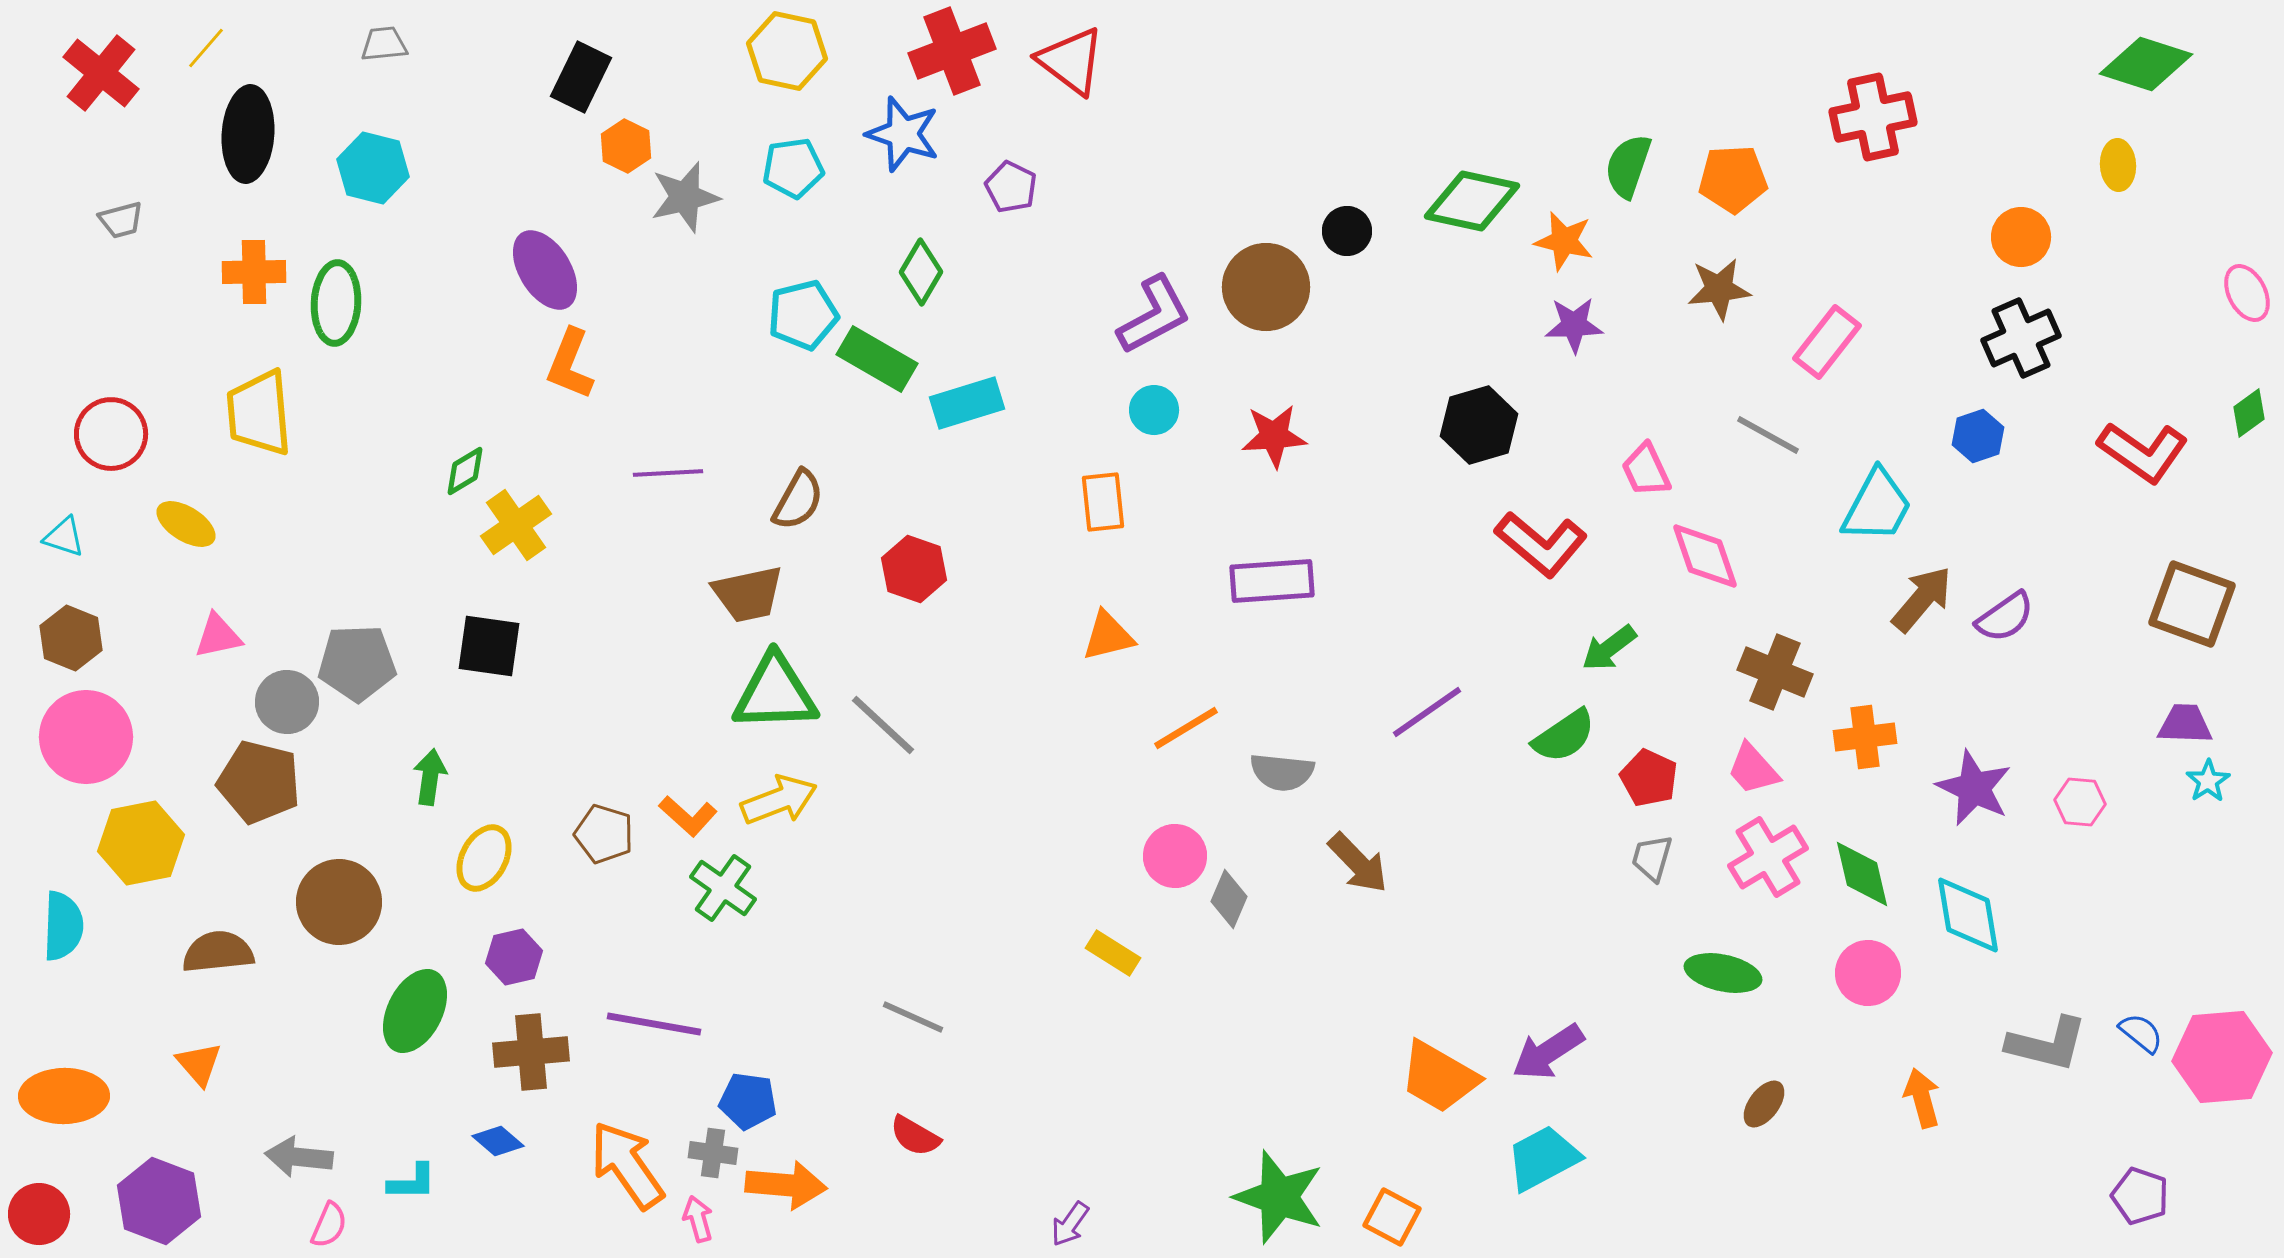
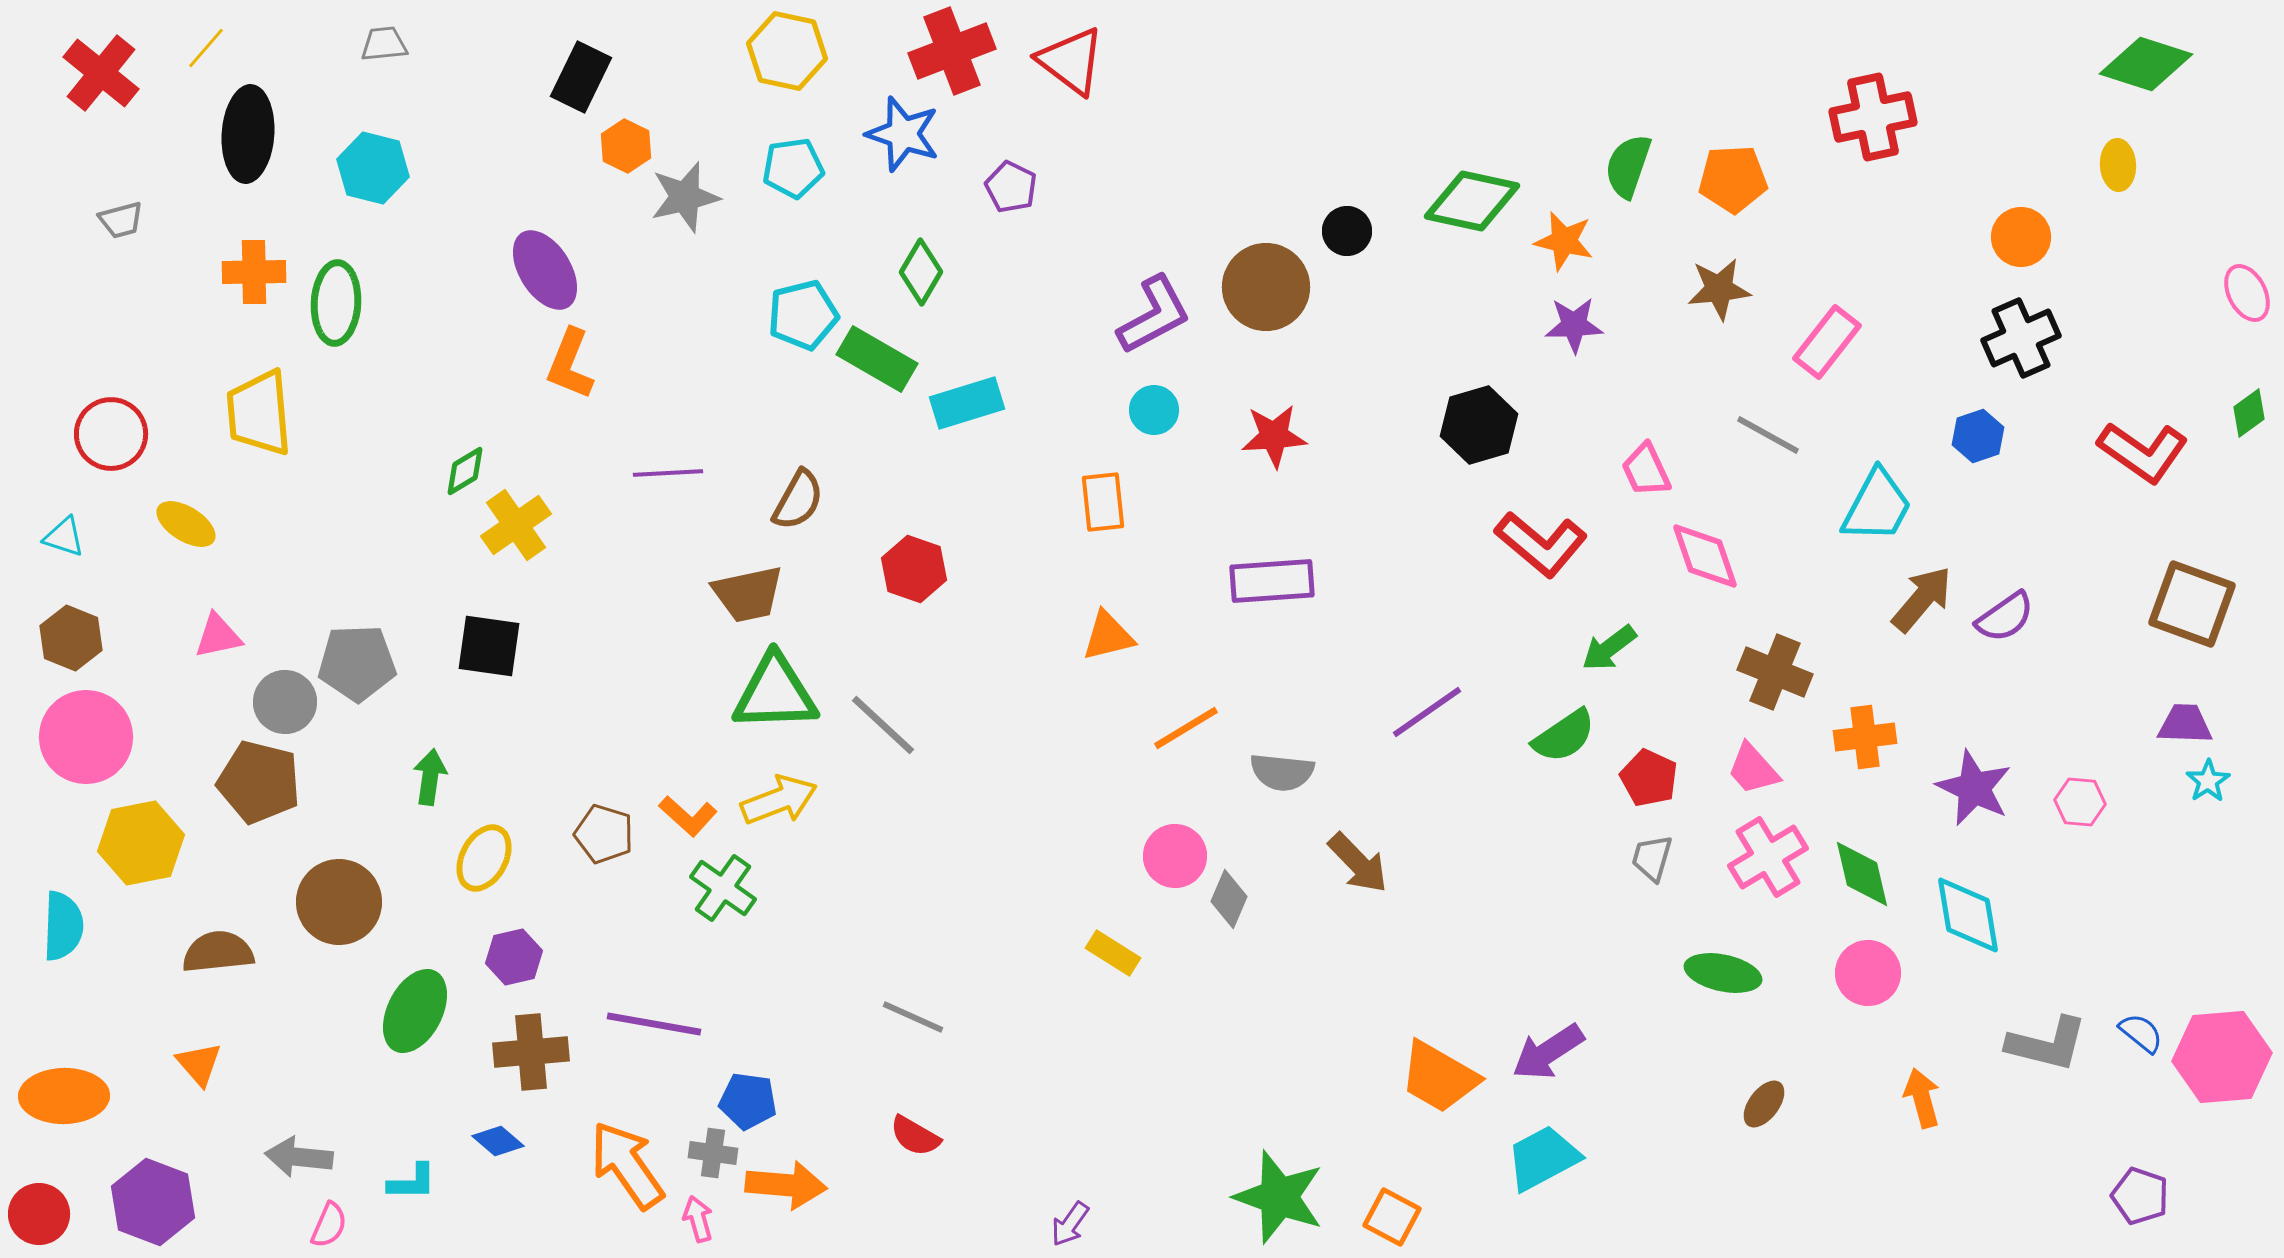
gray circle at (287, 702): moved 2 px left
purple hexagon at (159, 1201): moved 6 px left, 1 px down
